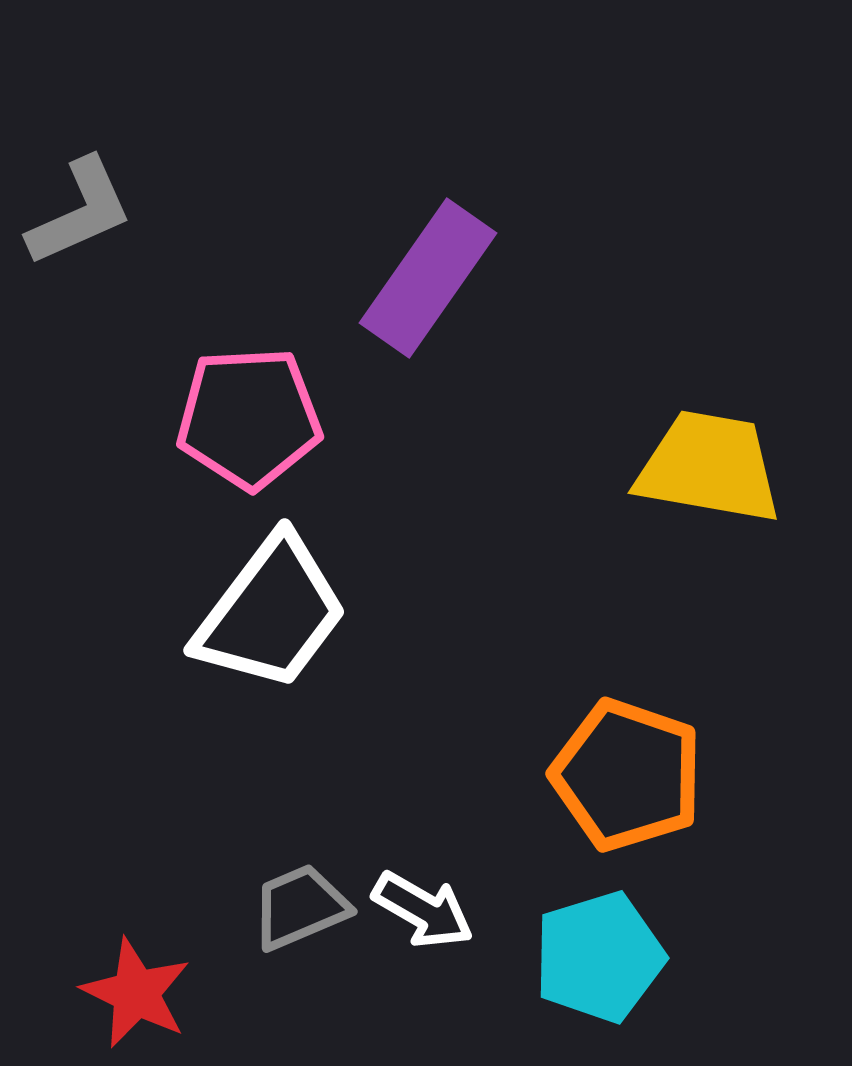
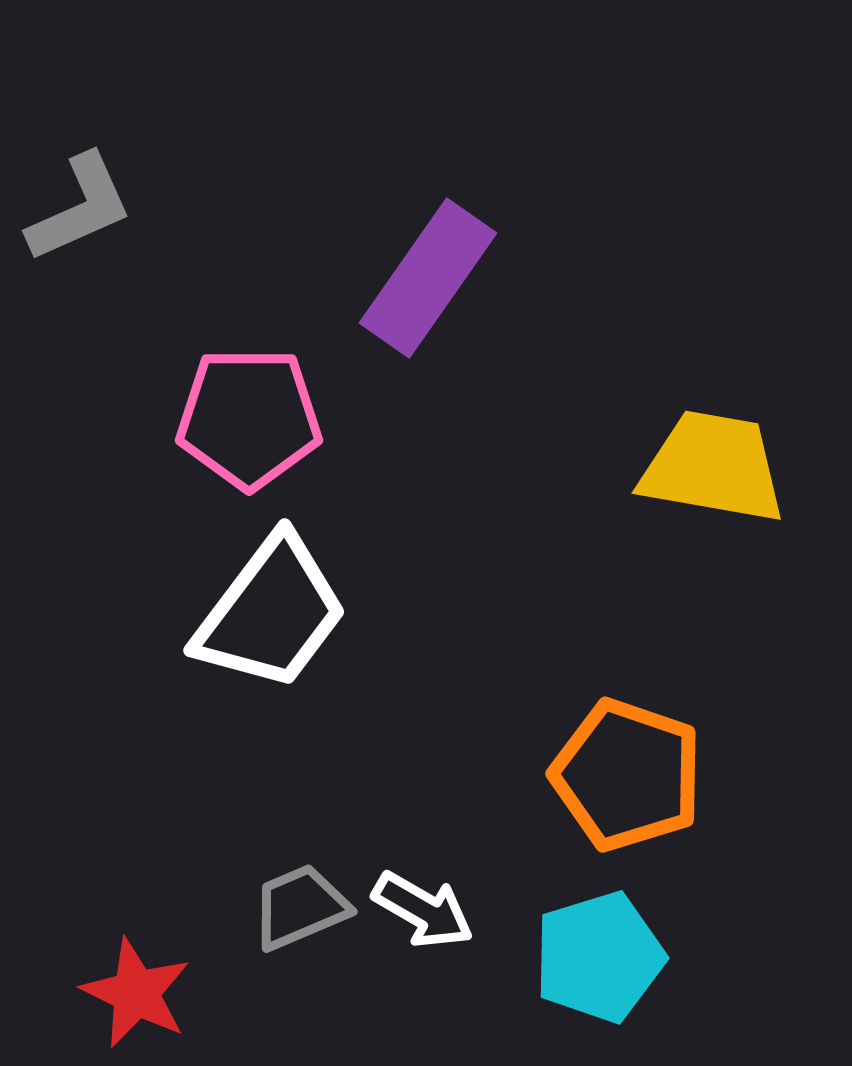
gray L-shape: moved 4 px up
pink pentagon: rotated 3 degrees clockwise
yellow trapezoid: moved 4 px right
